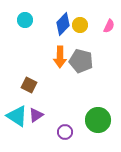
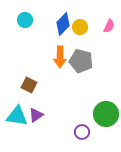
yellow circle: moved 2 px down
cyan triangle: rotated 25 degrees counterclockwise
green circle: moved 8 px right, 6 px up
purple circle: moved 17 px right
